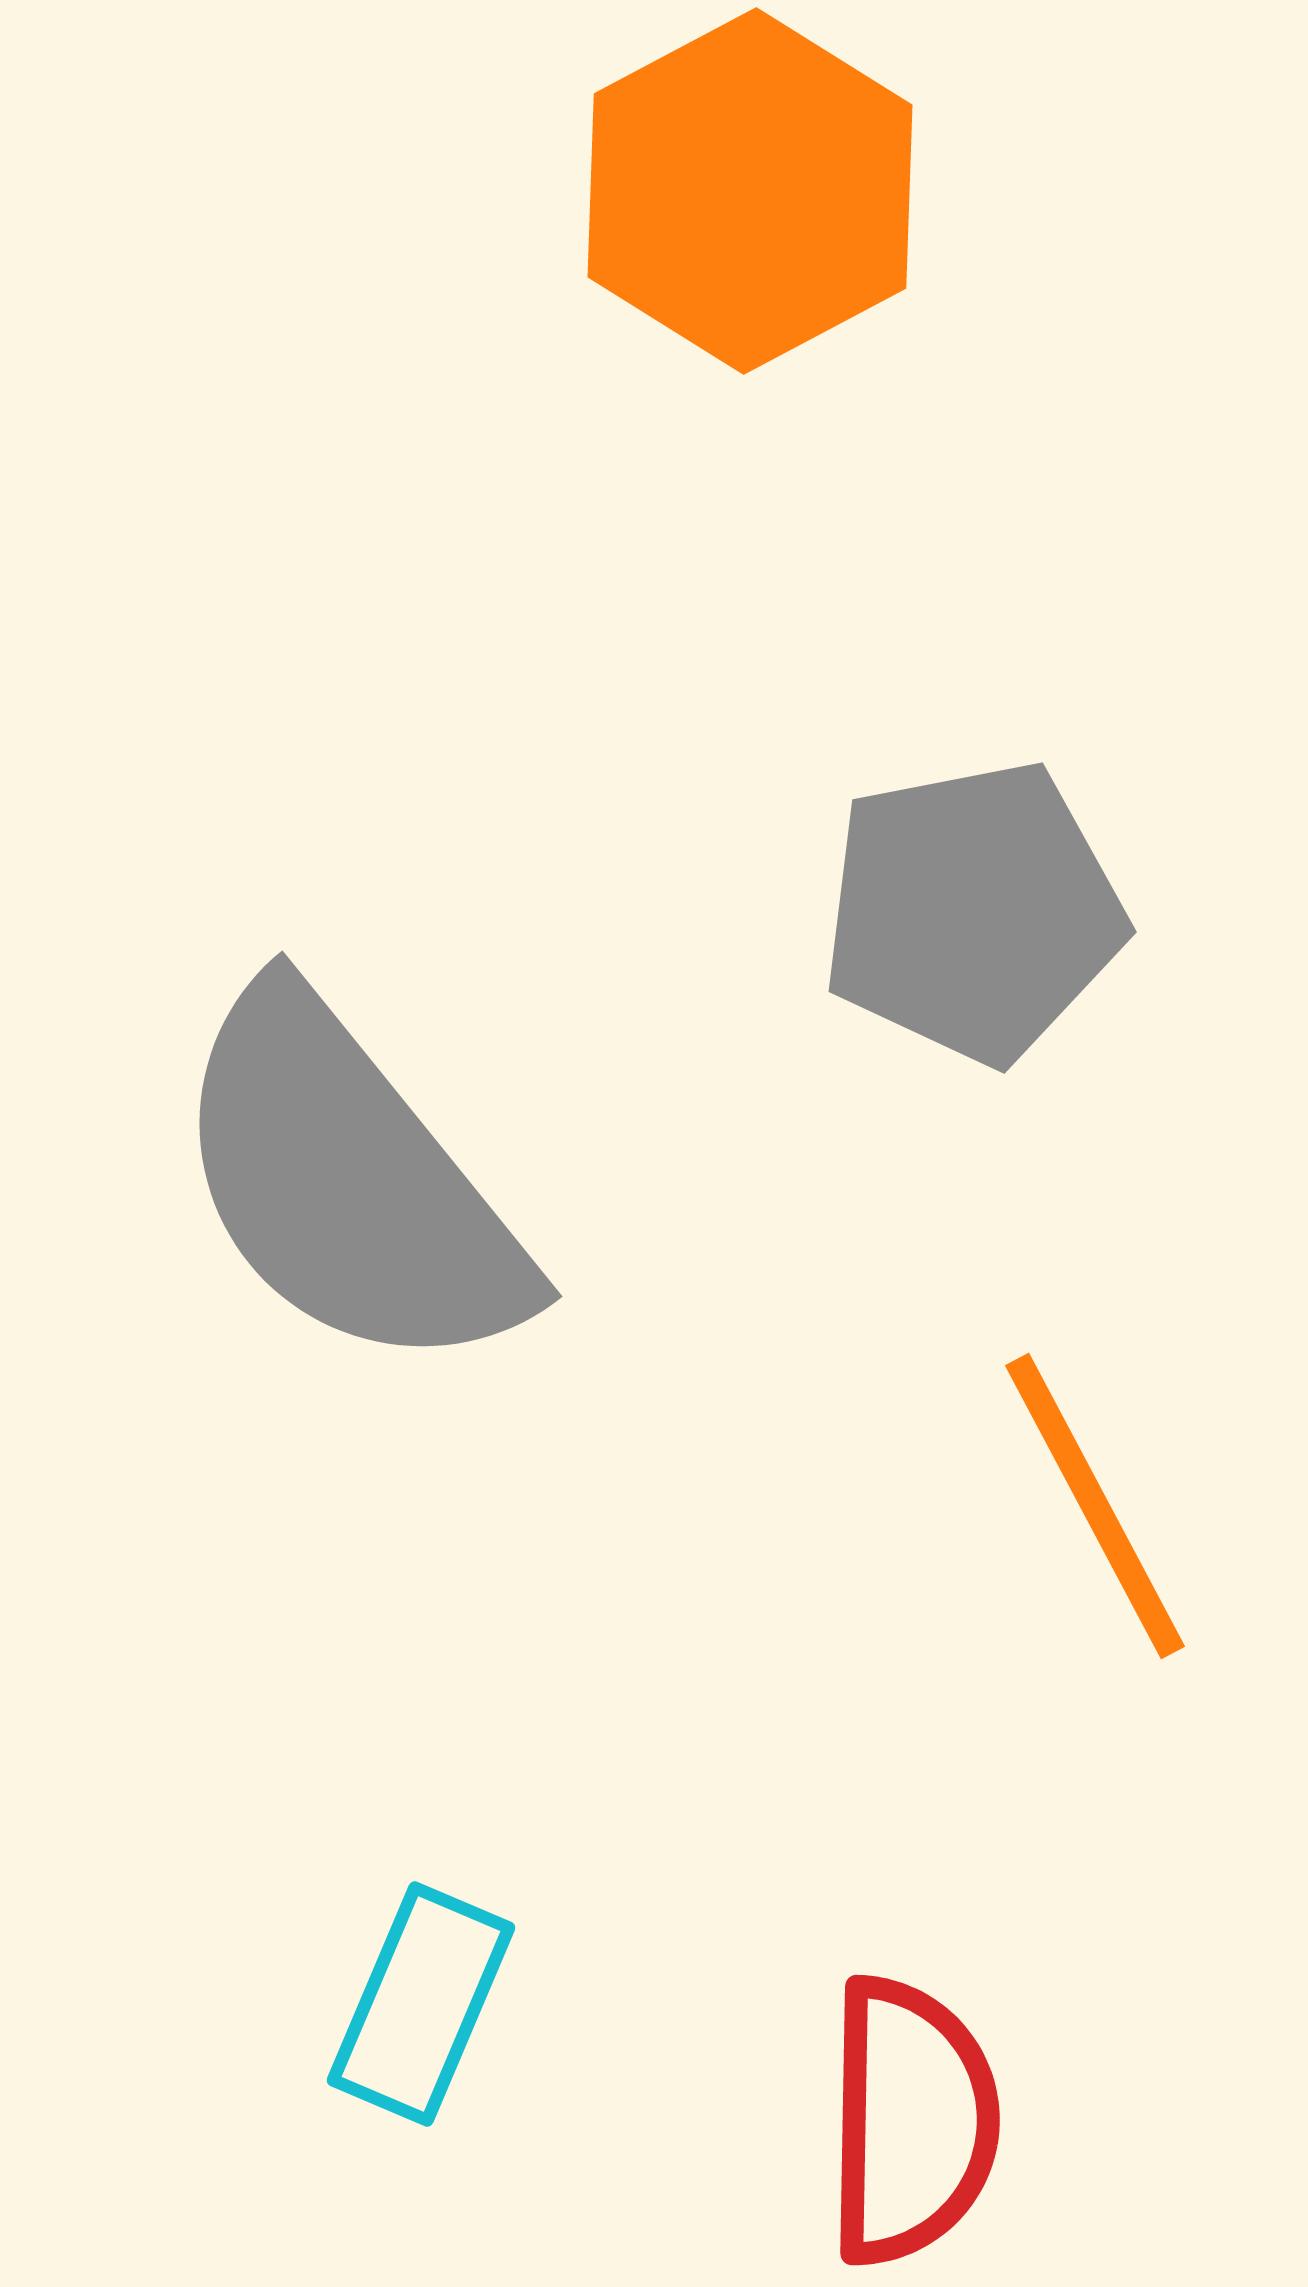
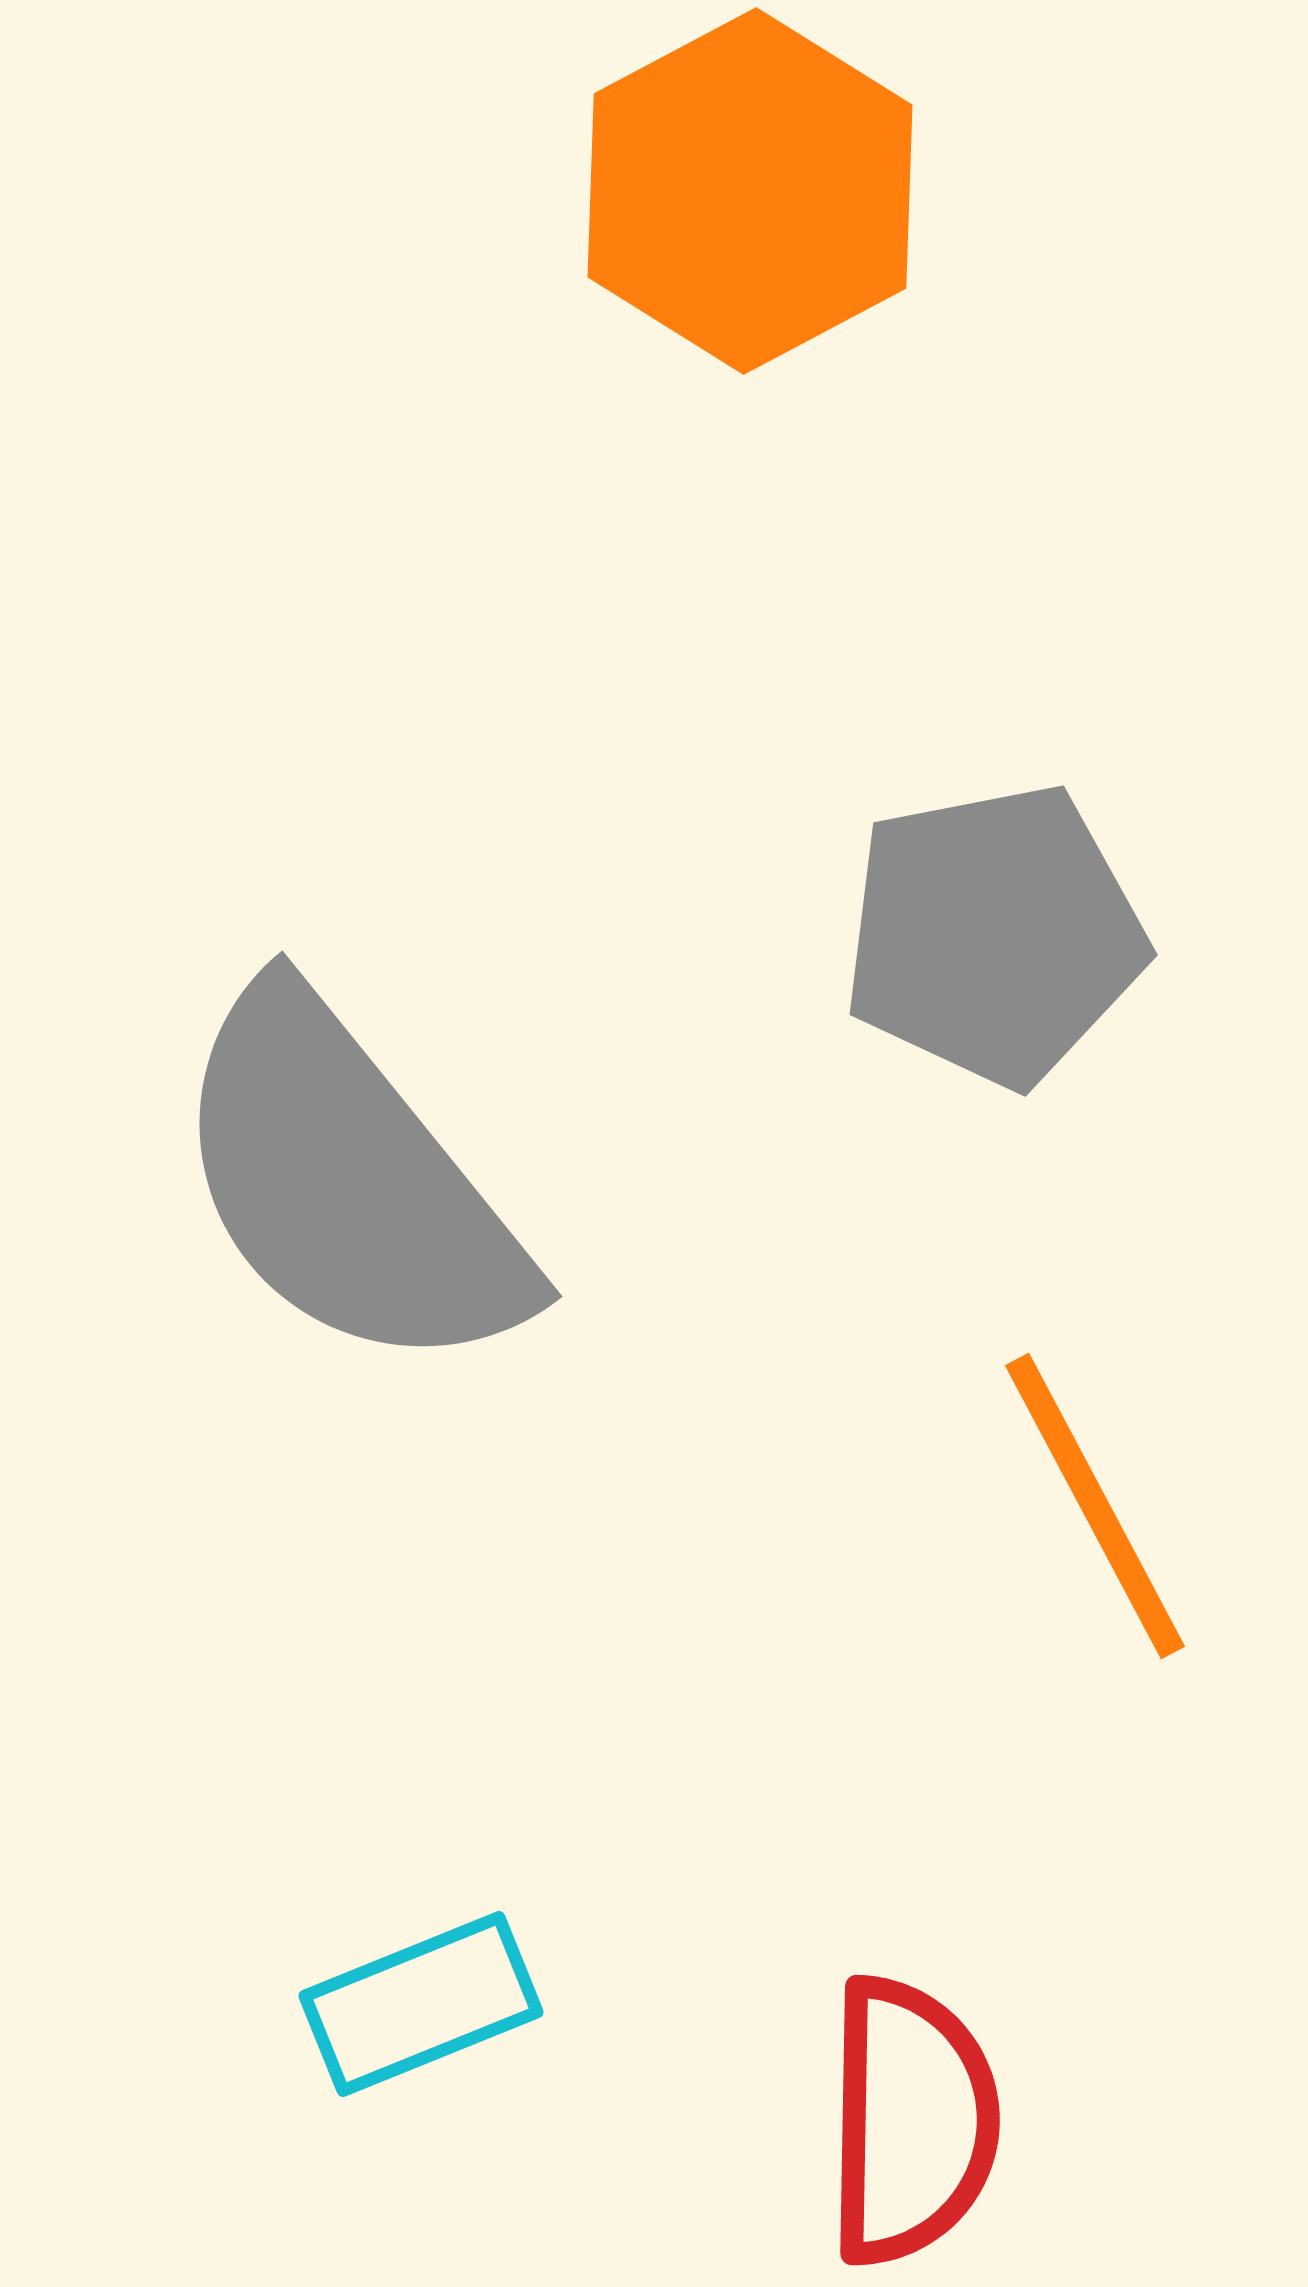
gray pentagon: moved 21 px right, 23 px down
cyan rectangle: rotated 45 degrees clockwise
